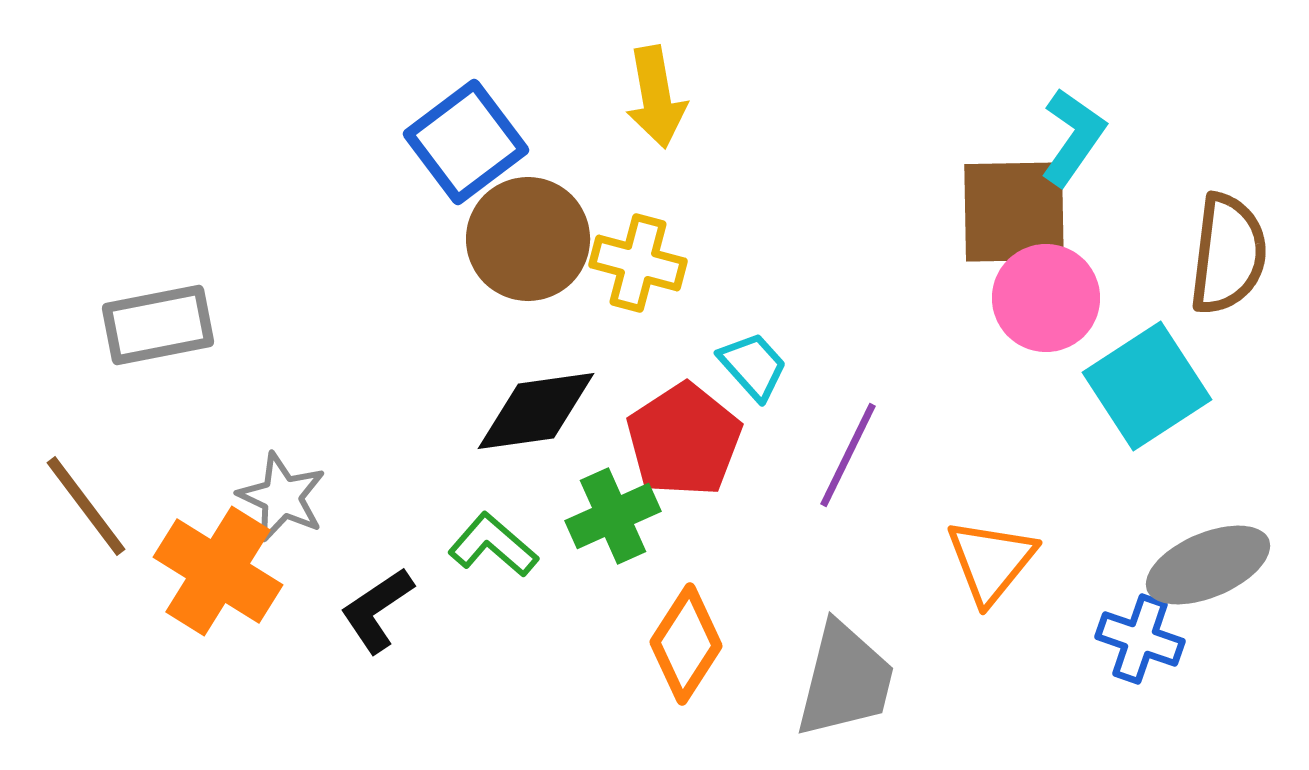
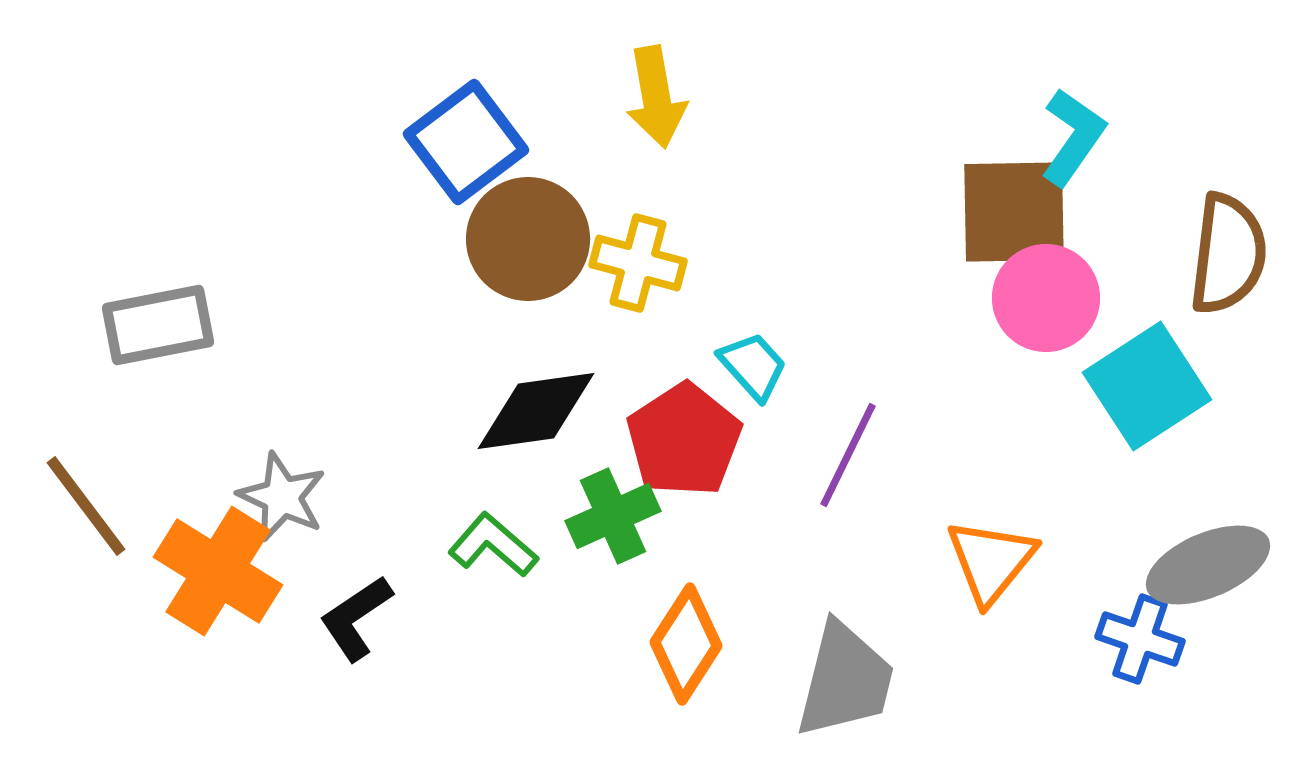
black L-shape: moved 21 px left, 8 px down
